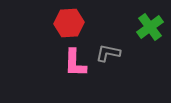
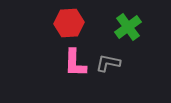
green cross: moved 22 px left
gray L-shape: moved 10 px down
